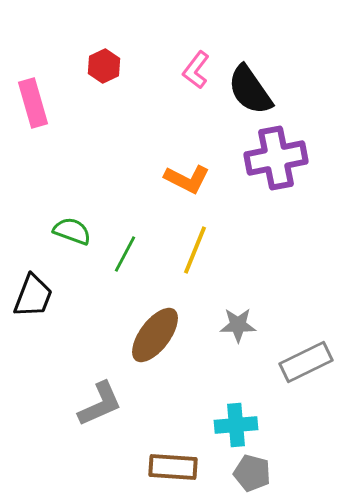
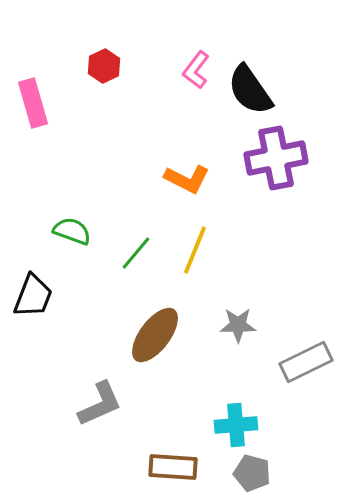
green line: moved 11 px right, 1 px up; rotated 12 degrees clockwise
